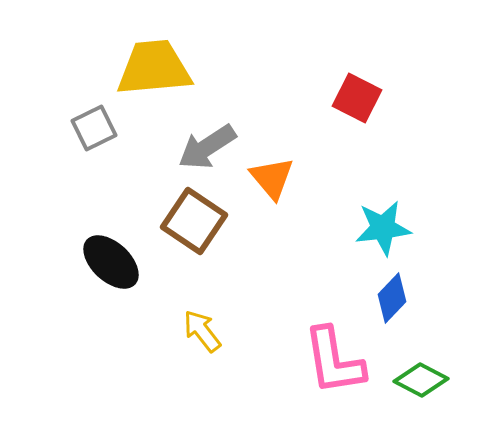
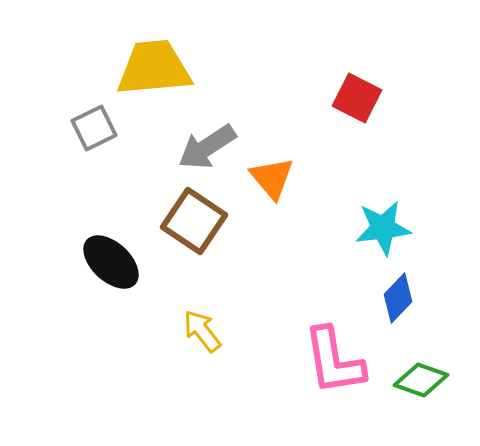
blue diamond: moved 6 px right
green diamond: rotated 8 degrees counterclockwise
